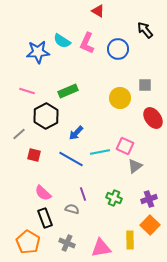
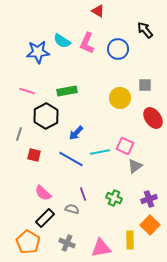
green rectangle: moved 1 px left; rotated 12 degrees clockwise
gray line: rotated 32 degrees counterclockwise
black rectangle: rotated 66 degrees clockwise
